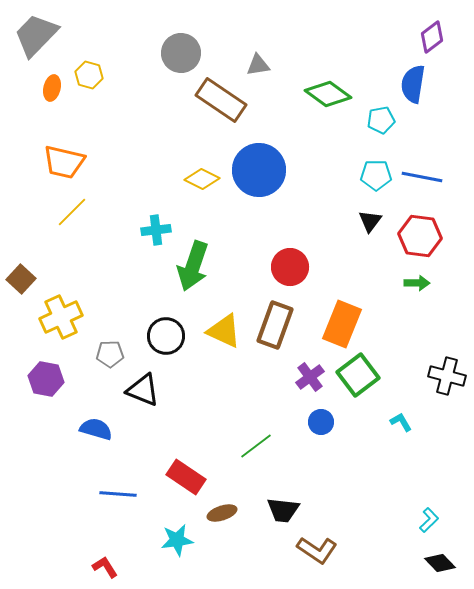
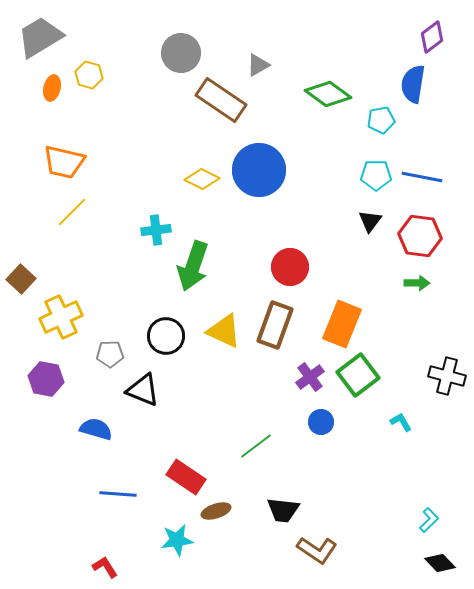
gray trapezoid at (36, 35): moved 4 px right, 2 px down; rotated 15 degrees clockwise
gray triangle at (258, 65): rotated 20 degrees counterclockwise
brown ellipse at (222, 513): moved 6 px left, 2 px up
